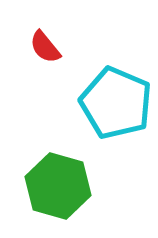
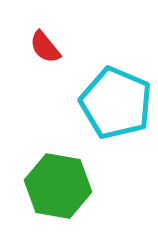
green hexagon: rotated 6 degrees counterclockwise
